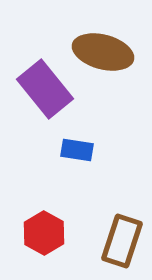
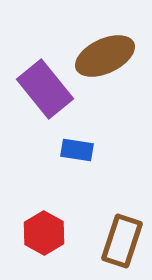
brown ellipse: moved 2 px right, 4 px down; rotated 40 degrees counterclockwise
